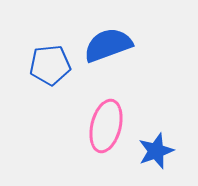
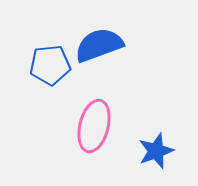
blue semicircle: moved 9 px left
pink ellipse: moved 12 px left
